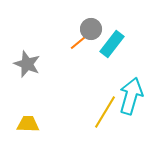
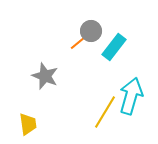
gray circle: moved 2 px down
cyan rectangle: moved 2 px right, 3 px down
gray star: moved 18 px right, 12 px down
yellow trapezoid: rotated 80 degrees clockwise
